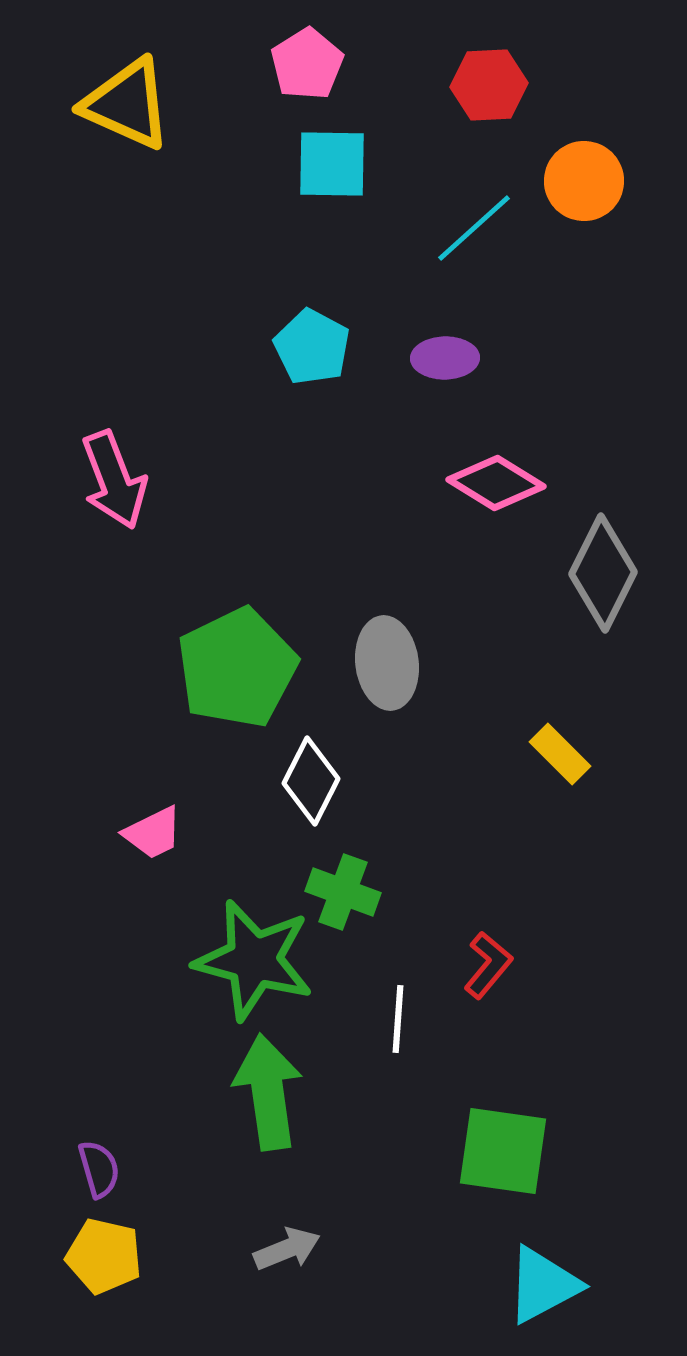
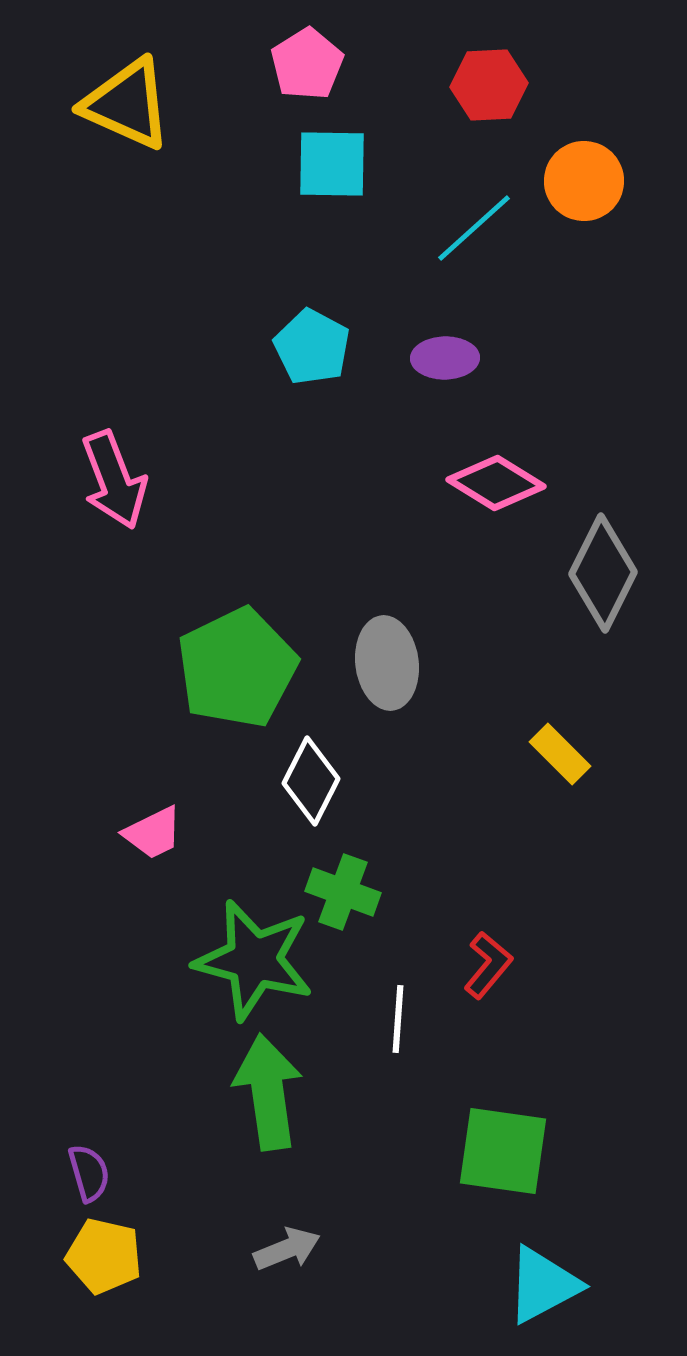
purple semicircle: moved 10 px left, 4 px down
